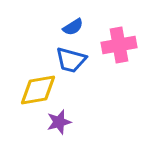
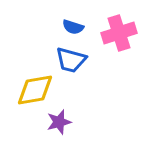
blue semicircle: rotated 50 degrees clockwise
pink cross: moved 12 px up; rotated 8 degrees counterclockwise
yellow diamond: moved 3 px left
